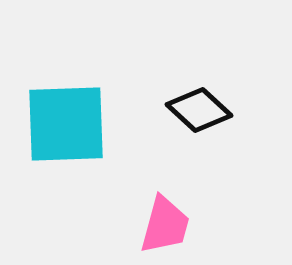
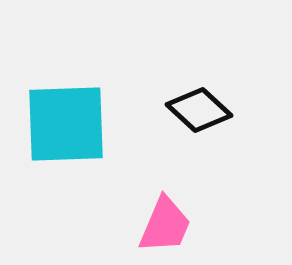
pink trapezoid: rotated 8 degrees clockwise
